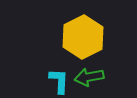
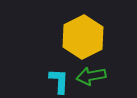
green arrow: moved 2 px right, 1 px up
